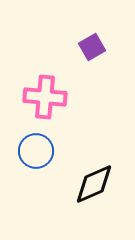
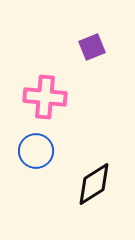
purple square: rotated 8 degrees clockwise
black diamond: rotated 9 degrees counterclockwise
